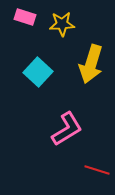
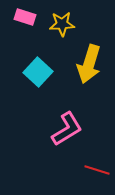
yellow arrow: moved 2 px left
